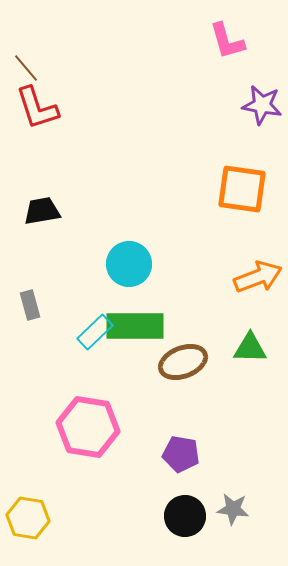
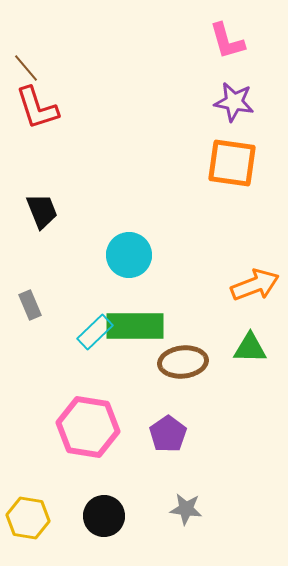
purple star: moved 28 px left, 3 px up
orange square: moved 10 px left, 26 px up
black trapezoid: rotated 78 degrees clockwise
cyan circle: moved 9 px up
orange arrow: moved 3 px left, 8 px down
gray rectangle: rotated 8 degrees counterclockwise
brown ellipse: rotated 15 degrees clockwise
purple pentagon: moved 13 px left, 20 px up; rotated 27 degrees clockwise
gray star: moved 47 px left
black circle: moved 81 px left
